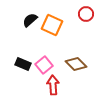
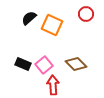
black semicircle: moved 1 px left, 2 px up
